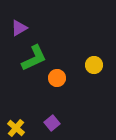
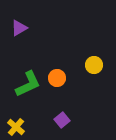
green L-shape: moved 6 px left, 26 px down
purple square: moved 10 px right, 3 px up
yellow cross: moved 1 px up
